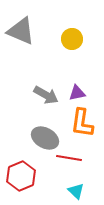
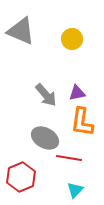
gray arrow: rotated 20 degrees clockwise
orange L-shape: moved 1 px up
red hexagon: moved 1 px down
cyan triangle: moved 1 px left, 1 px up; rotated 30 degrees clockwise
